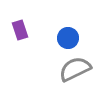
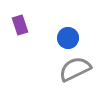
purple rectangle: moved 5 px up
